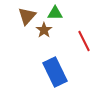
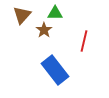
brown triangle: moved 5 px left, 1 px up
red line: rotated 40 degrees clockwise
blue rectangle: moved 2 px up; rotated 12 degrees counterclockwise
